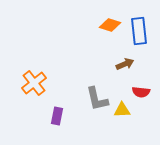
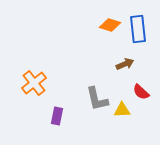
blue rectangle: moved 1 px left, 2 px up
red semicircle: rotated 36 degrees clockwise
